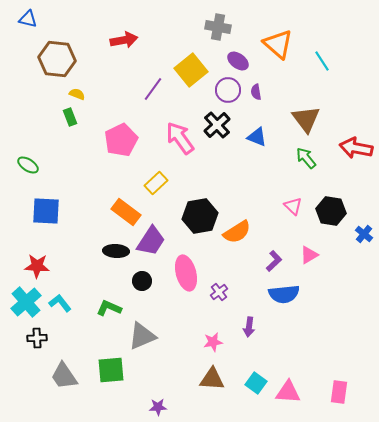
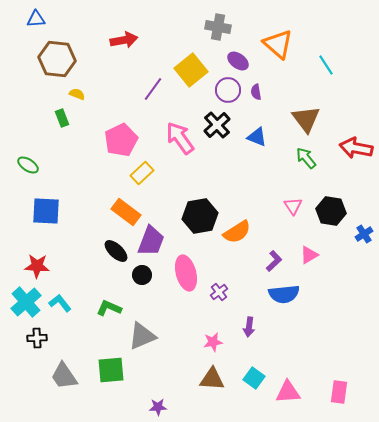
blue triangle at (28, 19): moved 8 px right; rotated 18 degrees counterclockwise
cyan line at (322, 61): moved 4 px right, 4 px down
green rectangle at (70, 117): moved 8 px left, 1 px down
yellow rectangle at (156, 183): moved 14 px left, 10 px up
pink triangle at (293, 206): rotated 12 degrees clockwise
blue cross at (364, 234): rotated 18 degrees clockwise
purple trapezoid at (151, 241): rotated 12 degrees counterclockwise
black ellipse at (116, 251): rotated 40 degrees clockwise
black circle at (142, 281): moved 6 px up
cyan square at (256, 383): moved 2 px left, 5 px up
pink triangle at (288, 392): rotated 8 degrees counterclockwise
